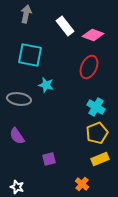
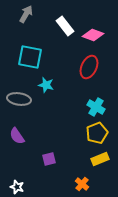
gray arrow: rotated 18 degrees clockwise
cyan square: moved 2 px down
